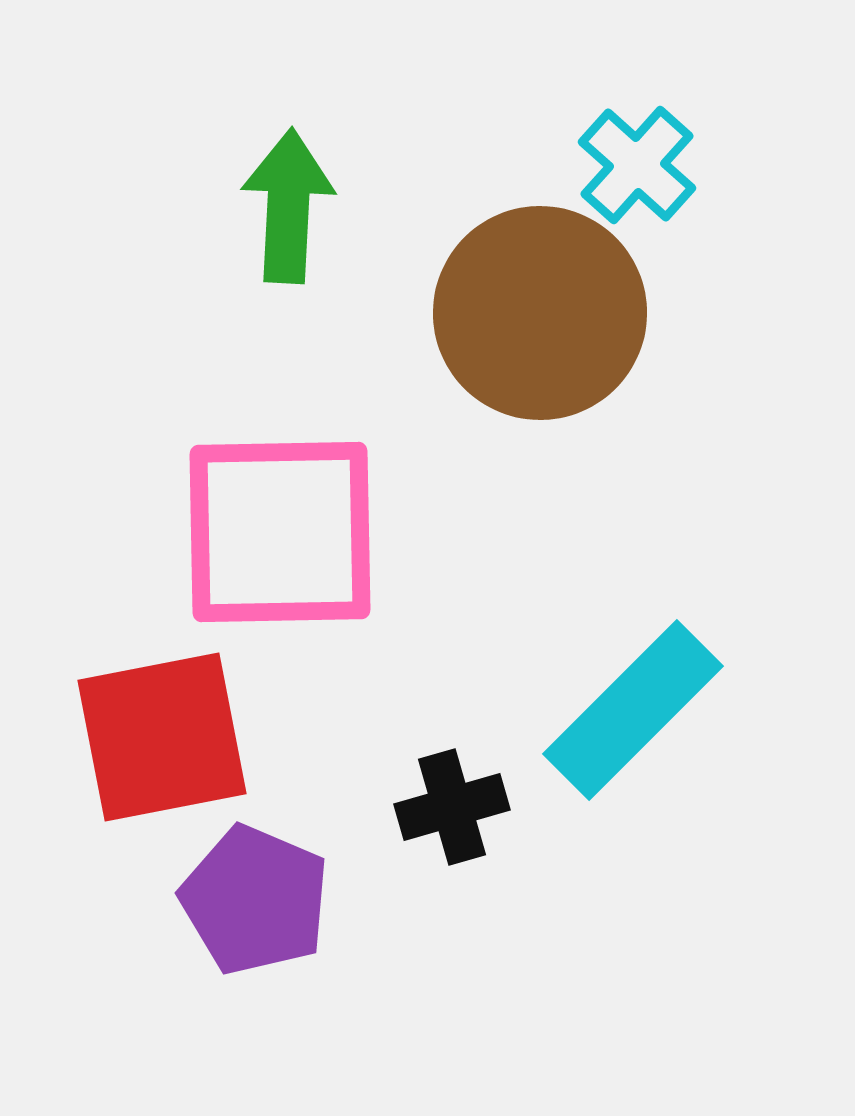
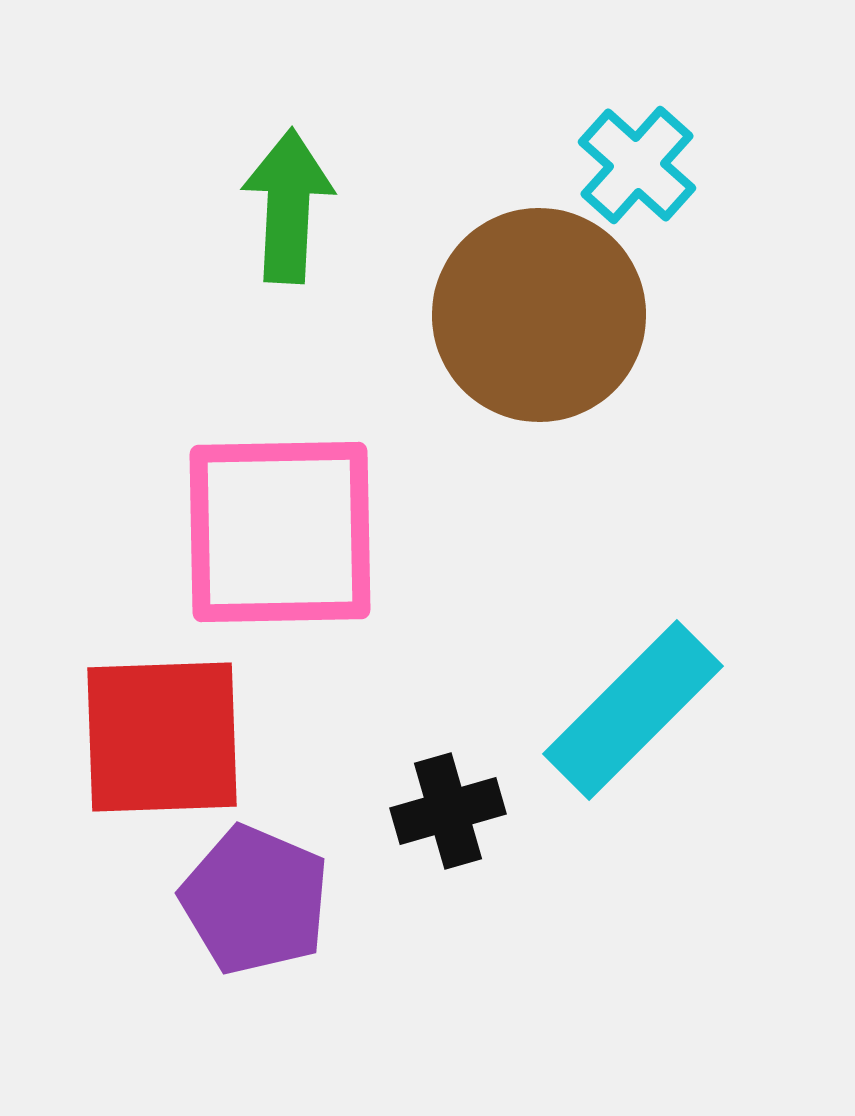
brown circle: moved 1 px left, 2 px down
red square: rotated 9 degrees clockwise
black cross: moved 4 px left, 4 px down
